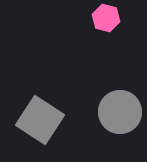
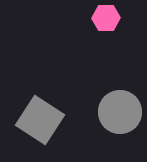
pink hexagon: rotated 16 degrees counterclockwise
